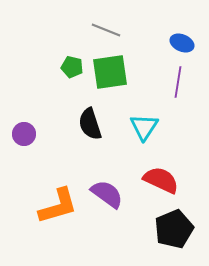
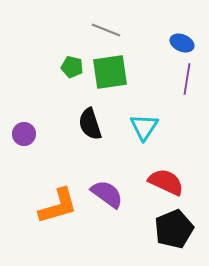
purple line: moved 9 px right, 3 px up
red semicircle: moved 5 px right, 2 px down
